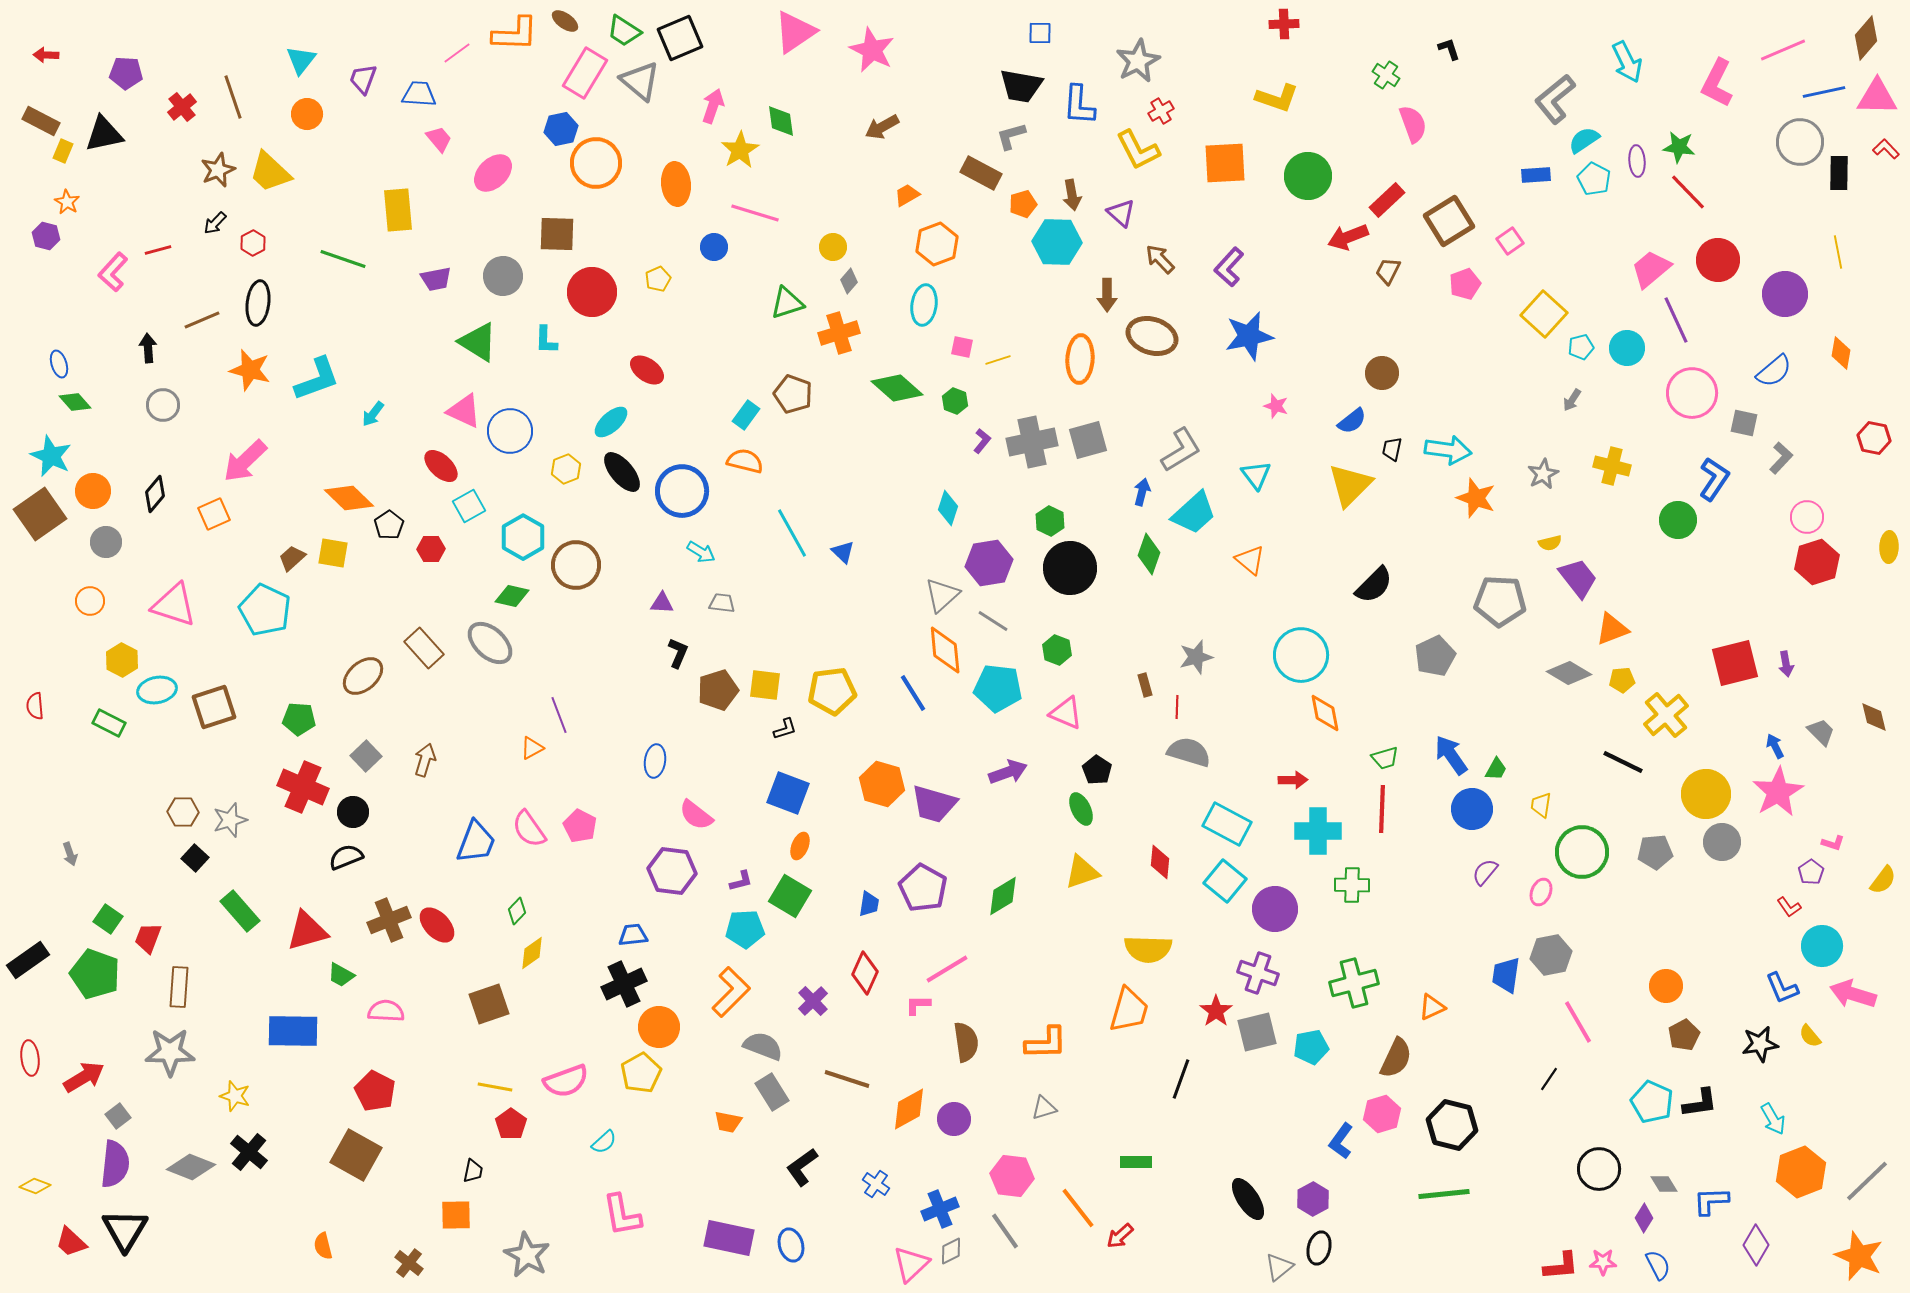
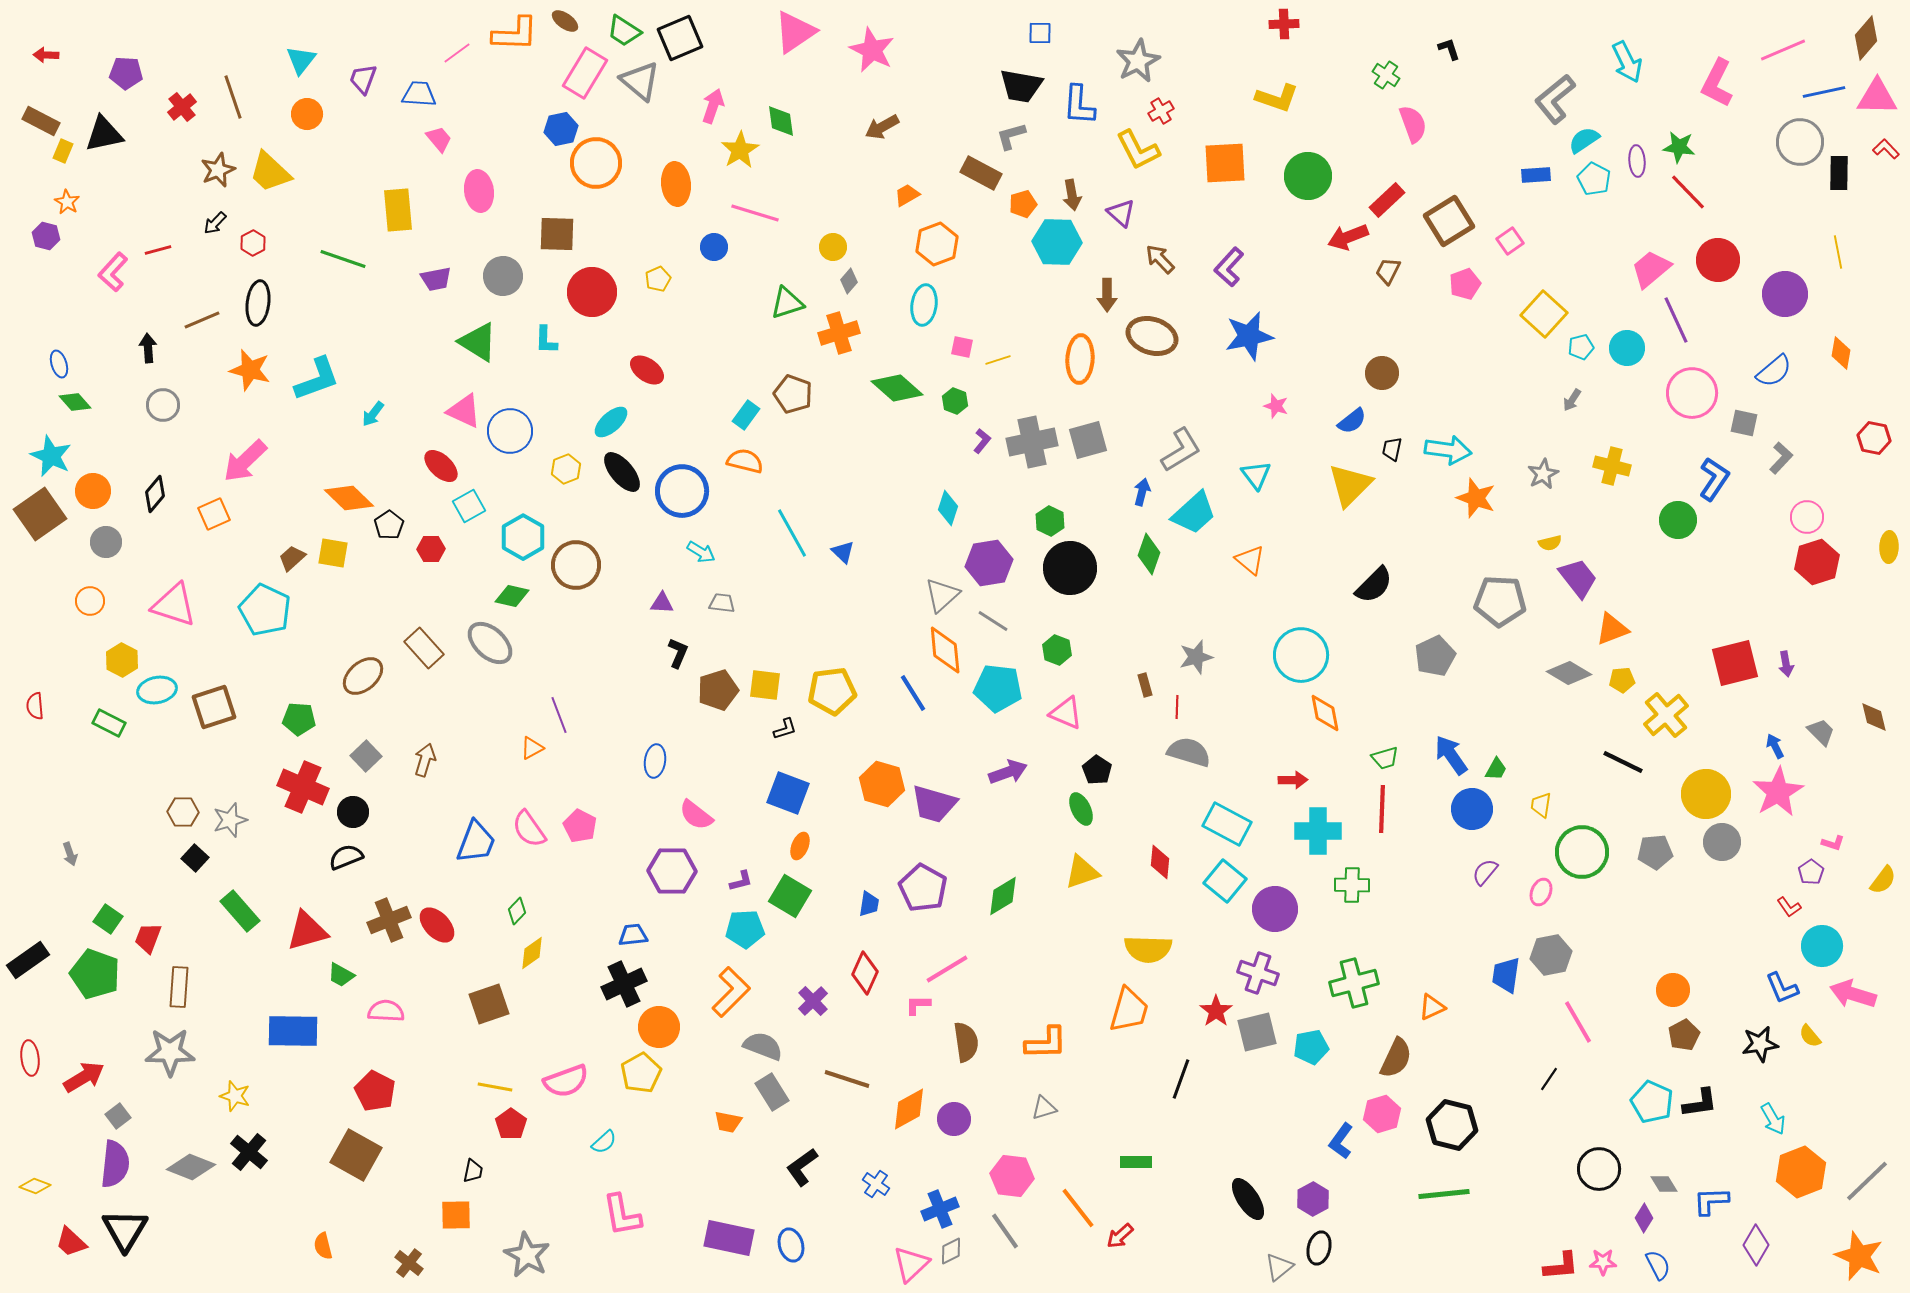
pink ellipse at (493, 173): moved 14 px left, 18 px down; rotated 54 degrees counterclockwise
purple hexagon at (672, 871): rotated 6 degrees counterclockwise
orange circle at (1666, 986): moved 7 px right, 4 px down
